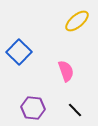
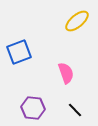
blue square: rotated 25 degrees clockwise
pink semicircle: moved 2 px down
